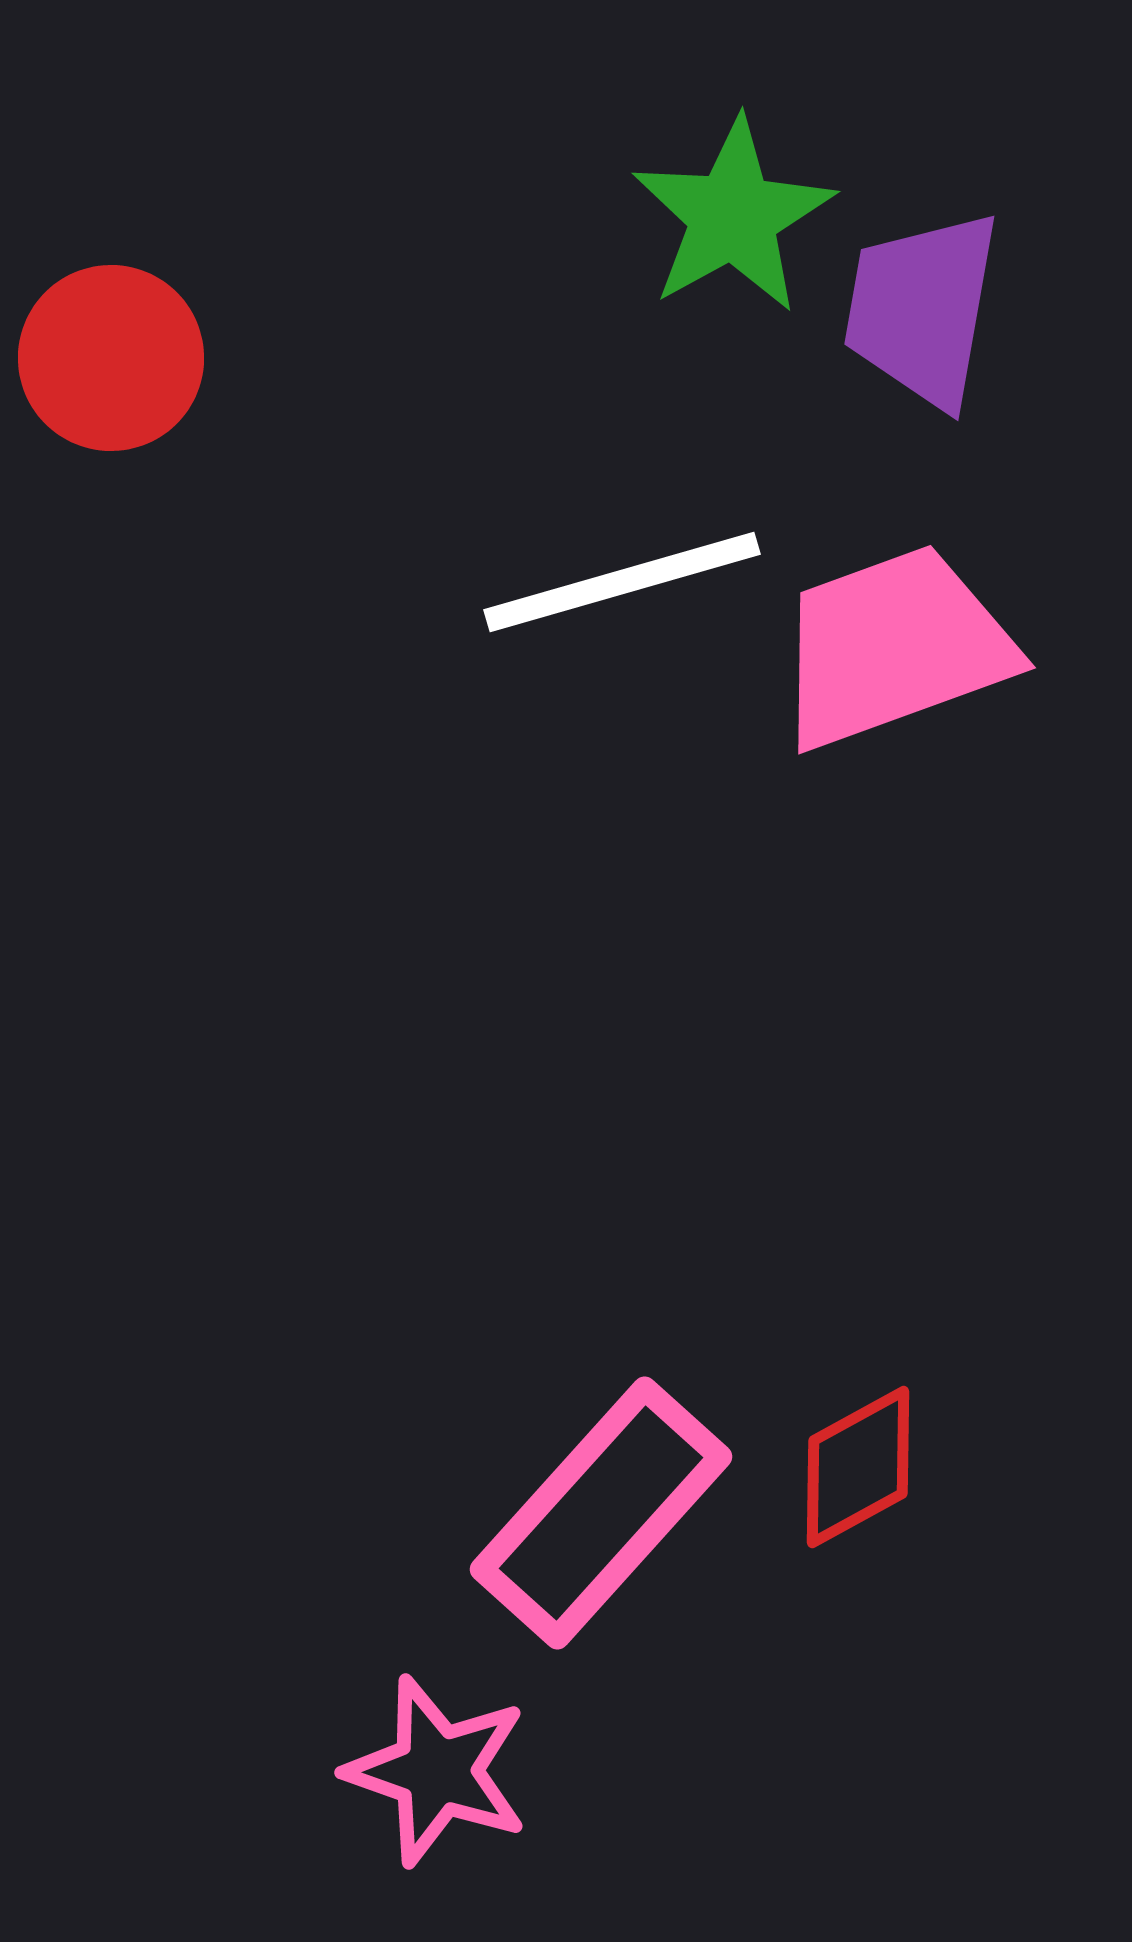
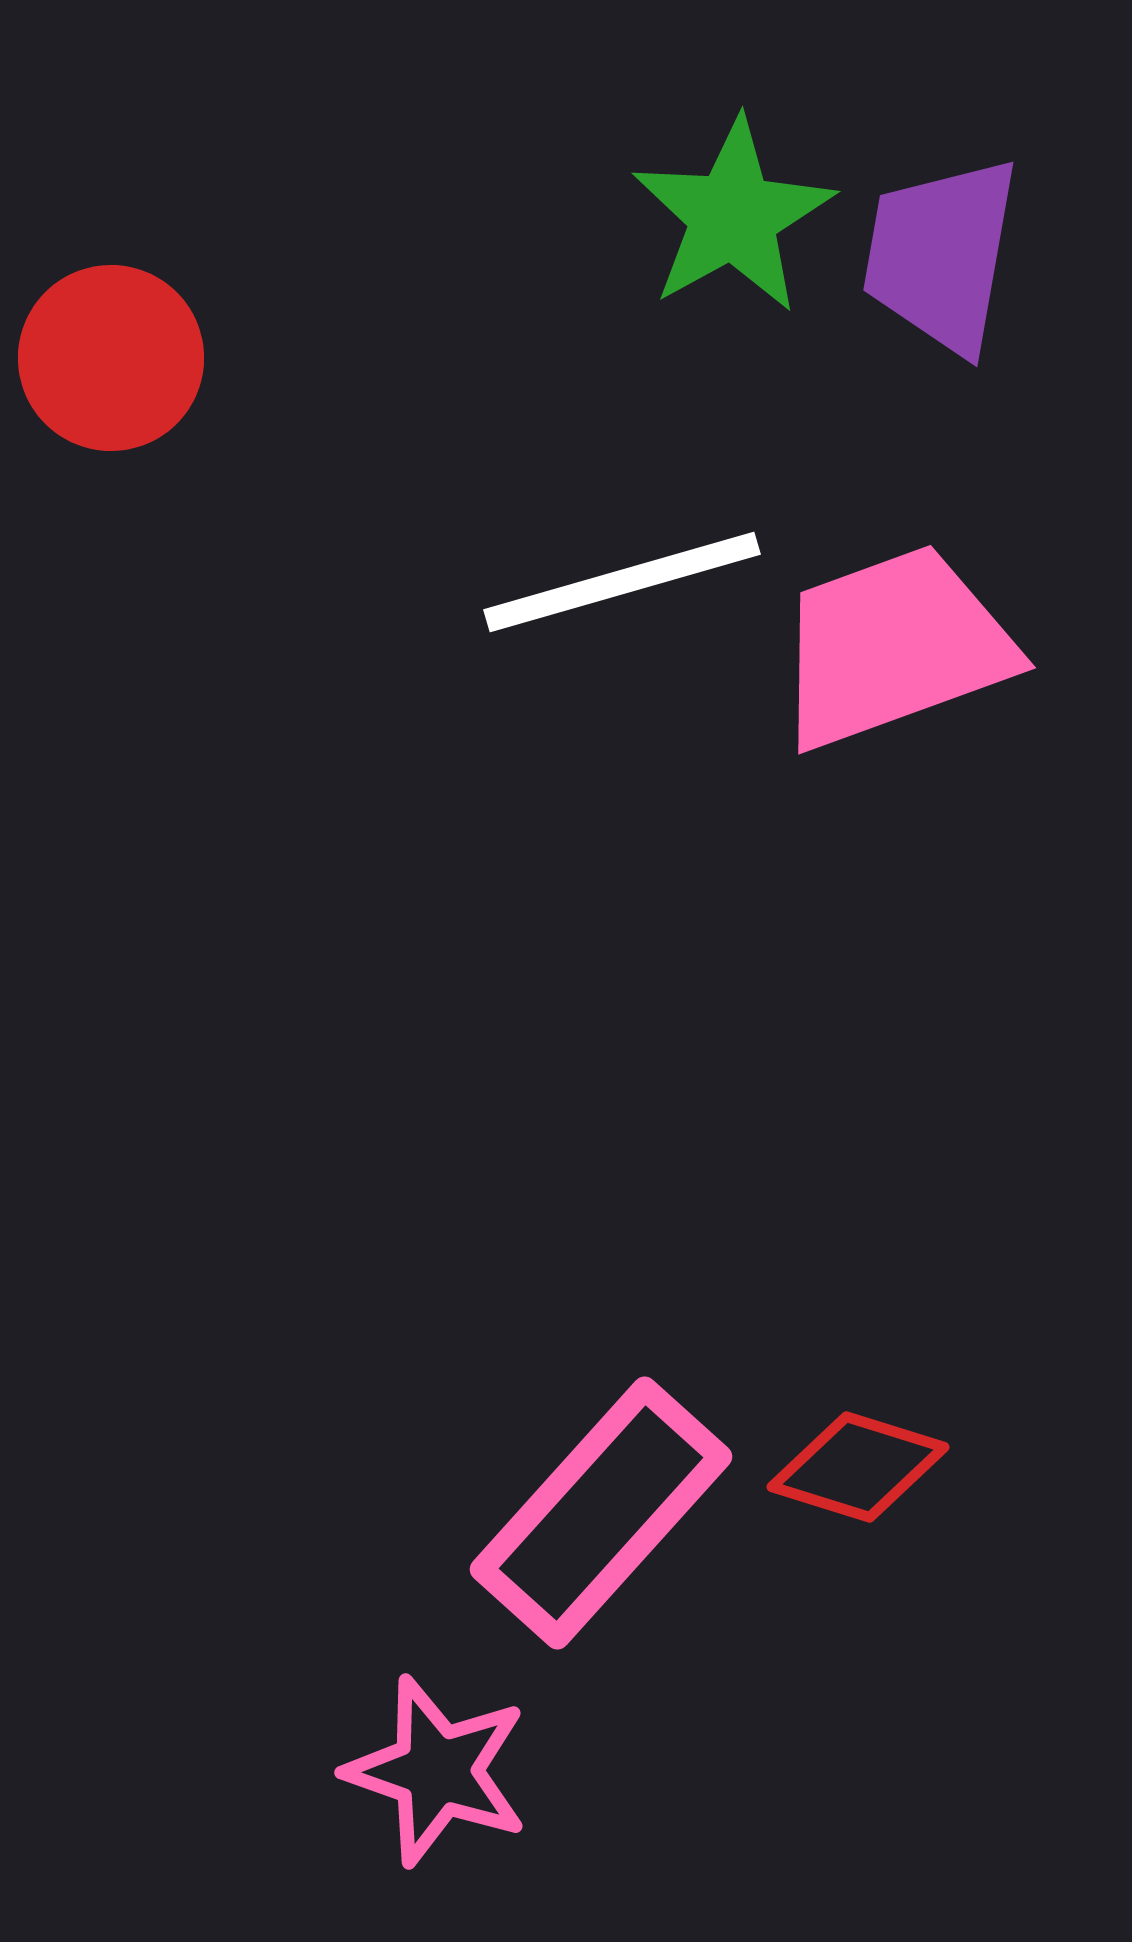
purple trapezoid: moved 19 px right, 54 px up
red diamond: rotated 46 degrees clockwise
